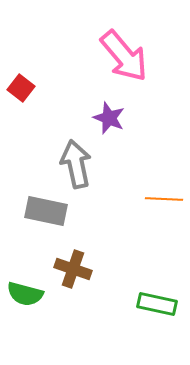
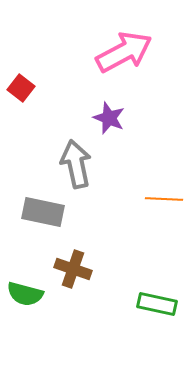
pink arrow: moved 4 px up; rotated 78 degrees counterclockwise
gray rectangle: moved 3 px left, 1 px down
